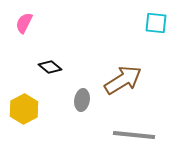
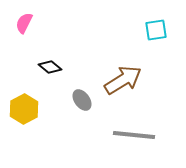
cyan square: moved 7 px down; rotated 15 degrees counterclockwise
gray ellipse: rotated 45 degrees counterclockwise
